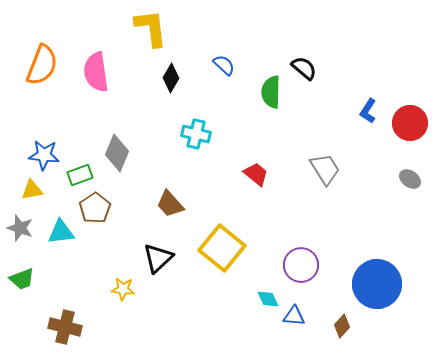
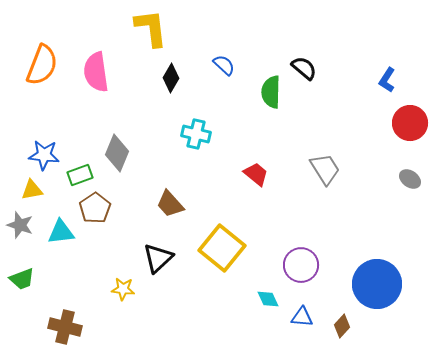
blue L-shape: moved 19 px right, 31 px up
gray star: moved 3 px up
blue triangle: moved 8 px right, 1 px down
